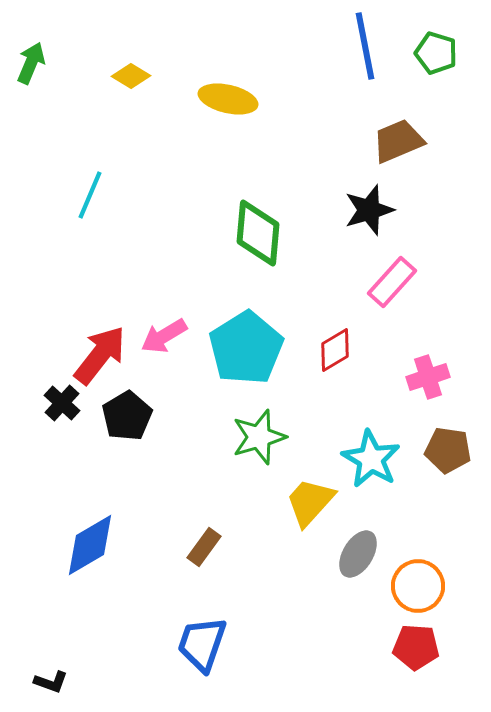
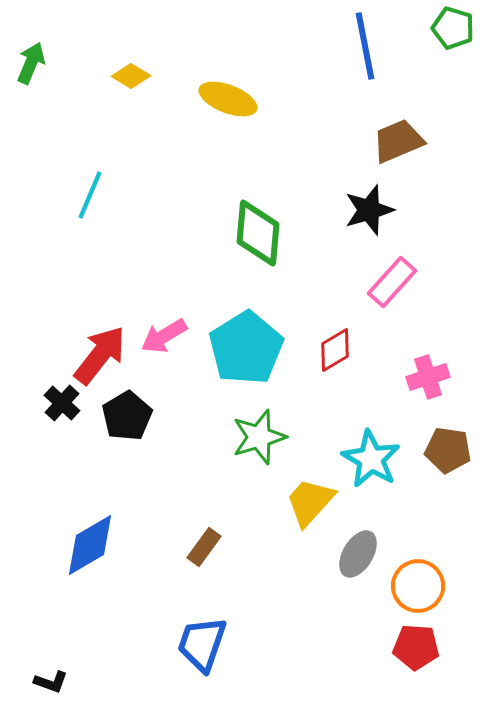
green pentagon: moved 17 px right, 25 px up
yellow ellipse: rotated 8 degrees clockwise
